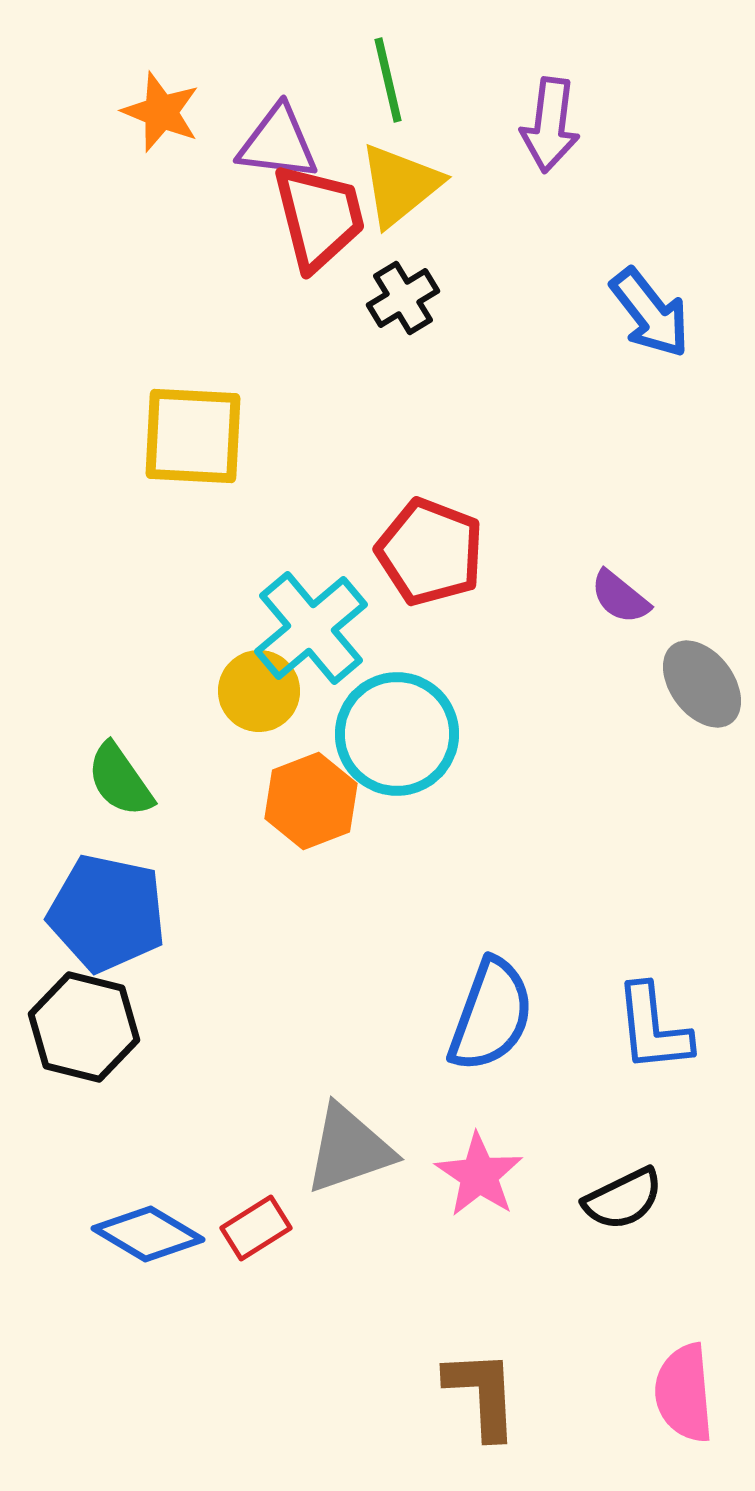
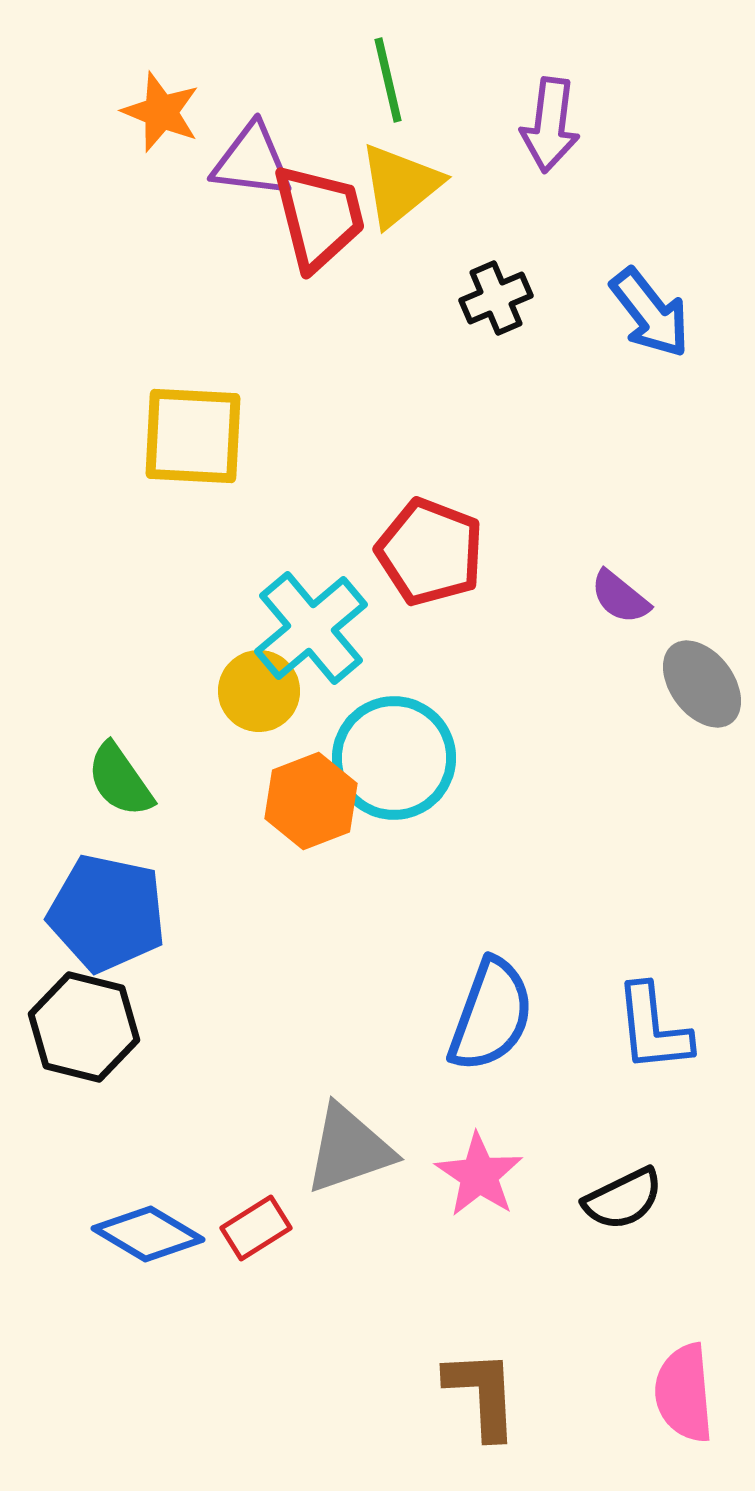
purple triangle: moved 26 px left, 18 px down
black cross: moved 93 px right; rotated 8 degrees clockwise
cyan circle: moved 3 px left, 24 px down
